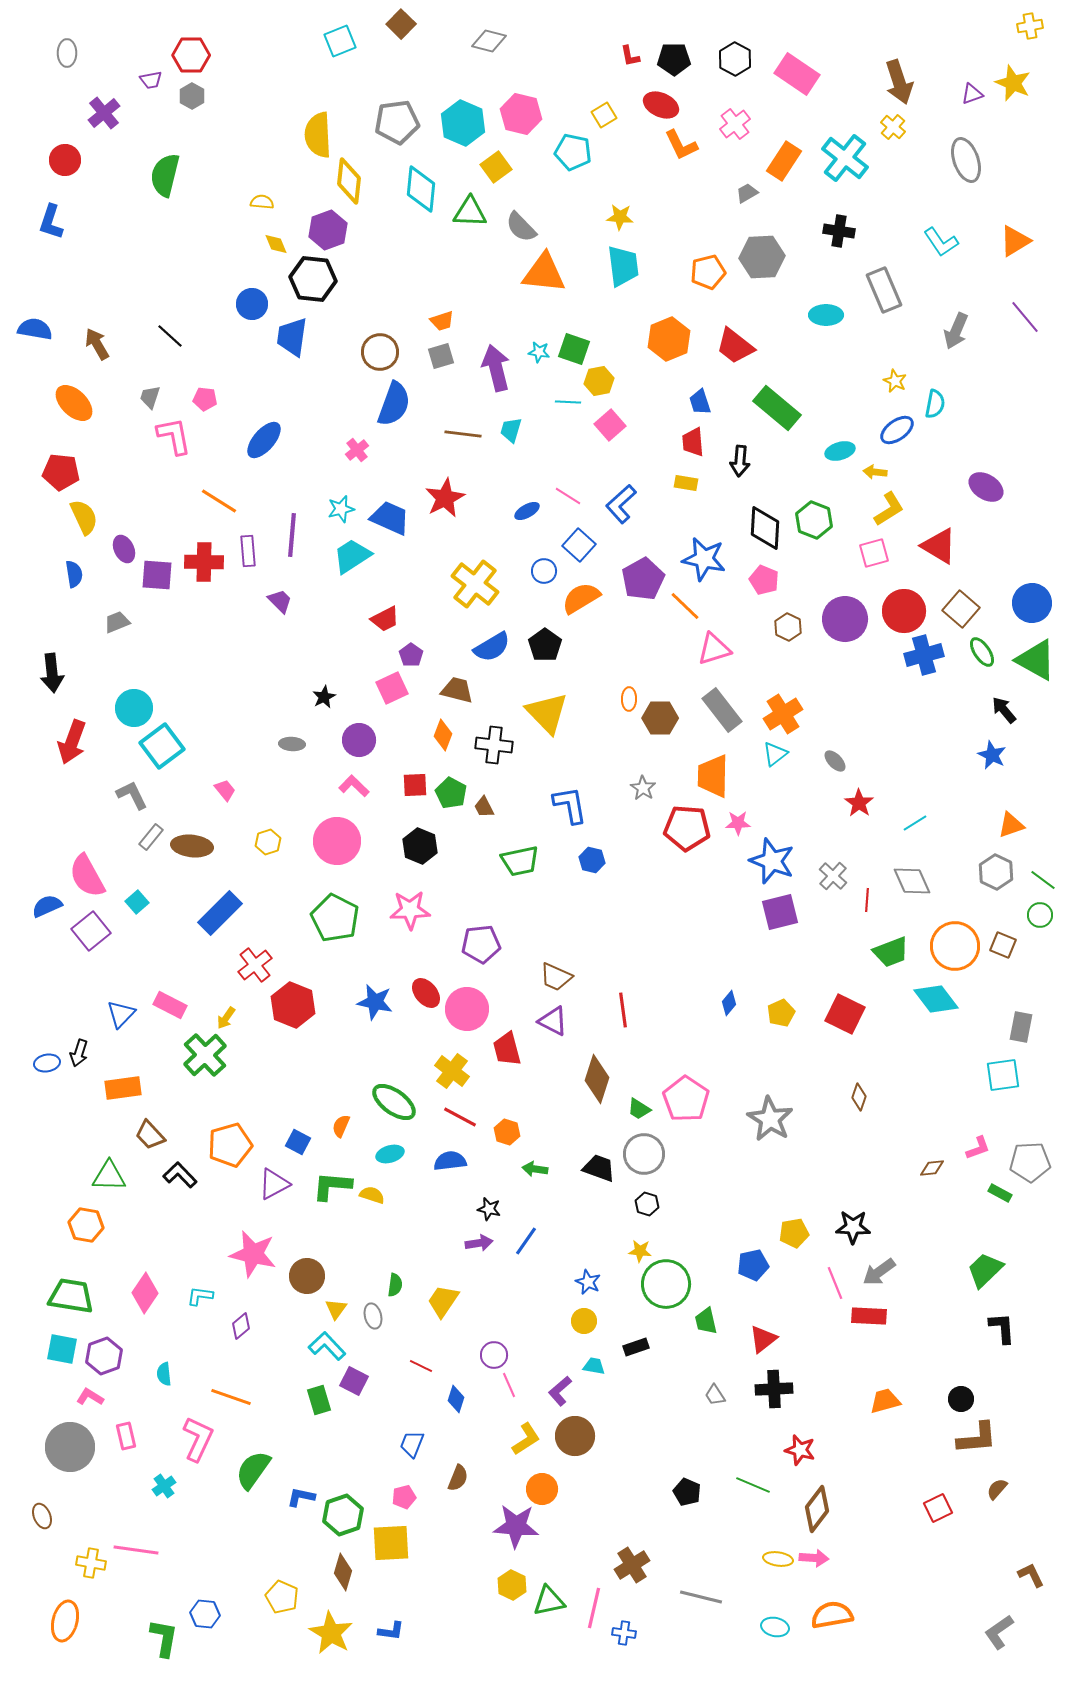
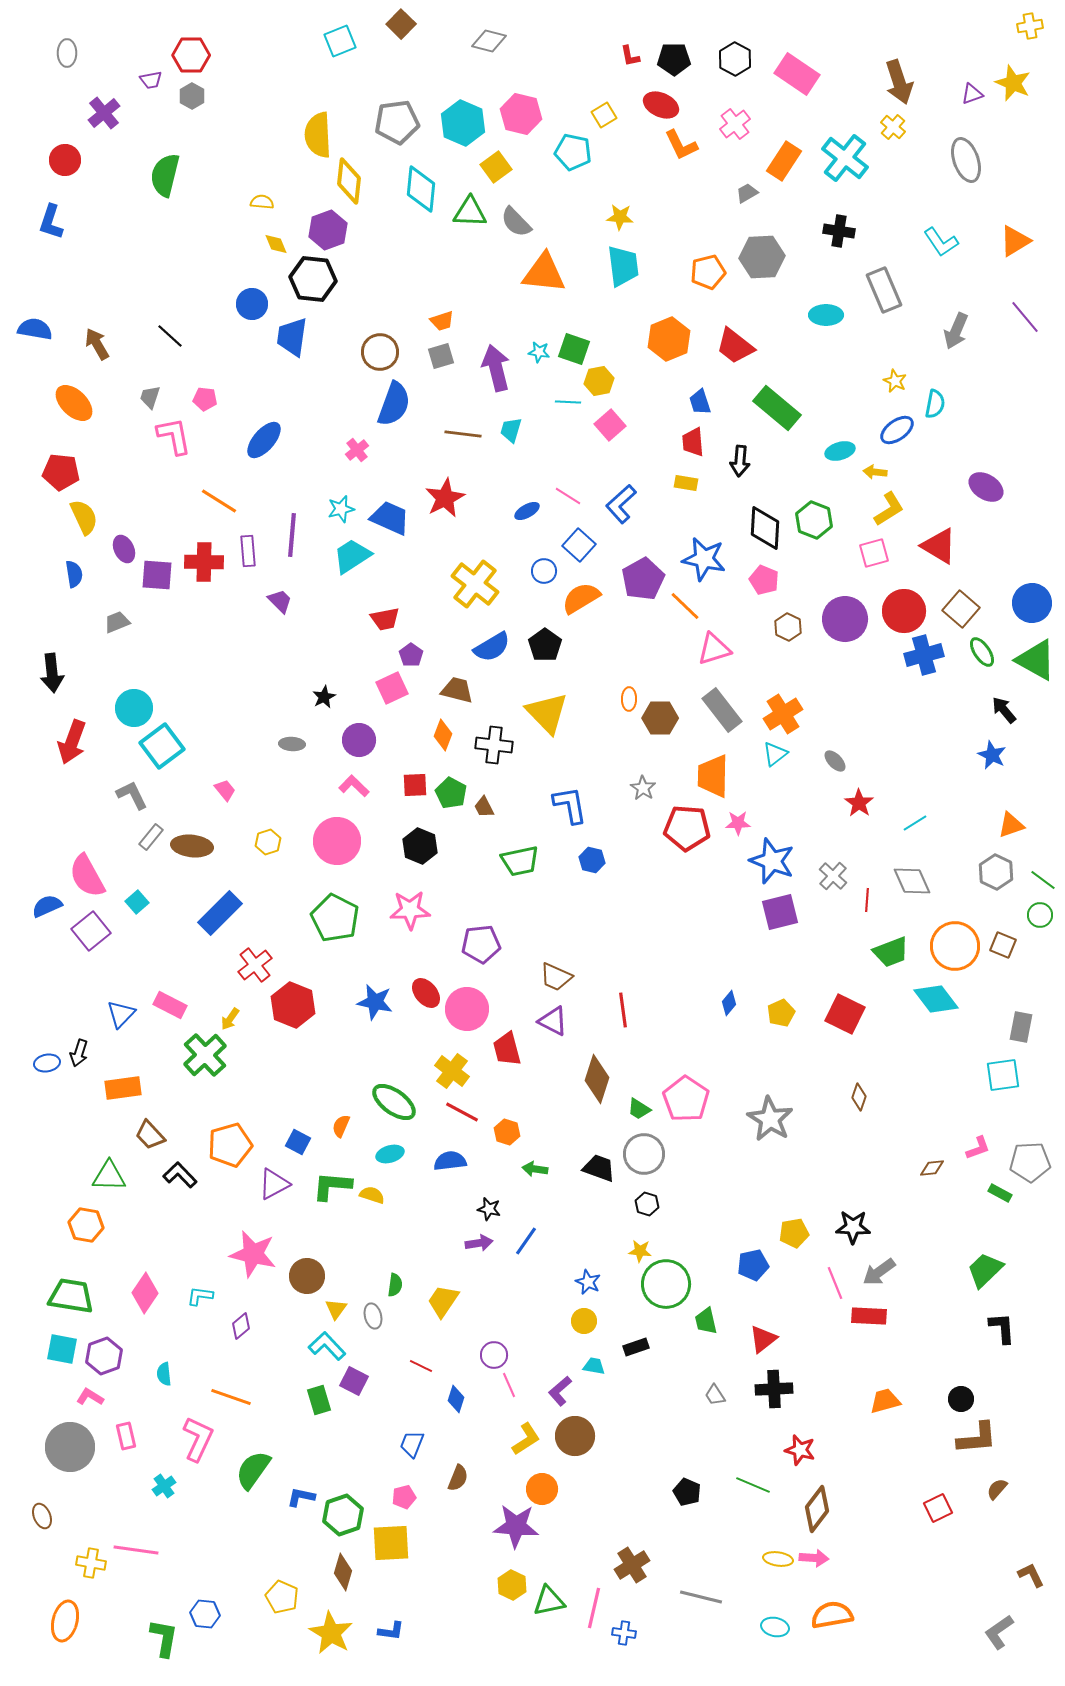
gray semicircle at (521, 227): moved 5 px left, 5 px up
red trapezoid at (385, 619): rotated 16 degrees clockwise
yellow arrow at (226, 1018): moved 4 px right, 1 px down
red line at (460, 1117): moved 2 px right, 5 px up
